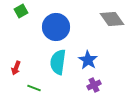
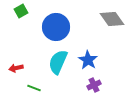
cyan semicircle: rotated 15 degrees clockwise
red arrow: rotated 56 degrees clockwise
